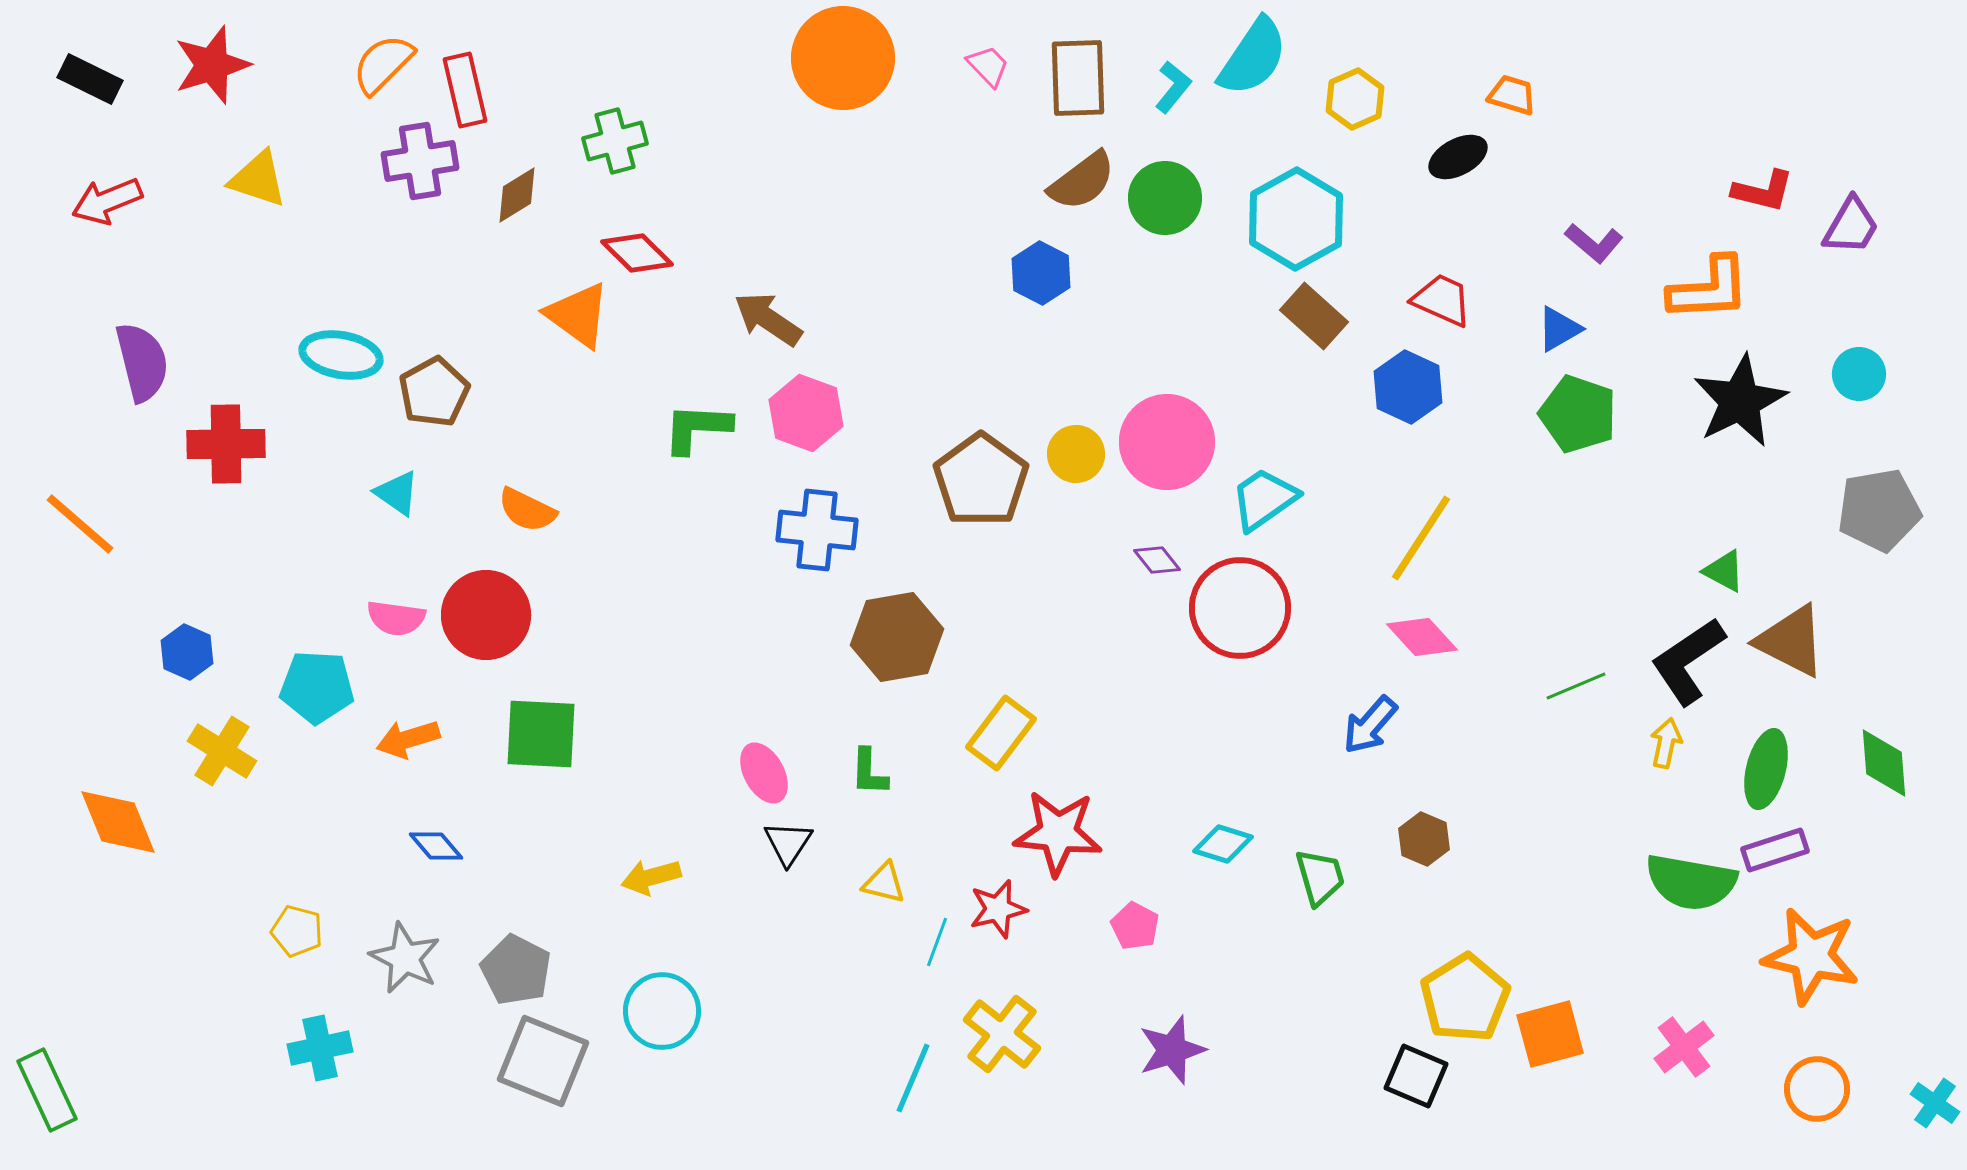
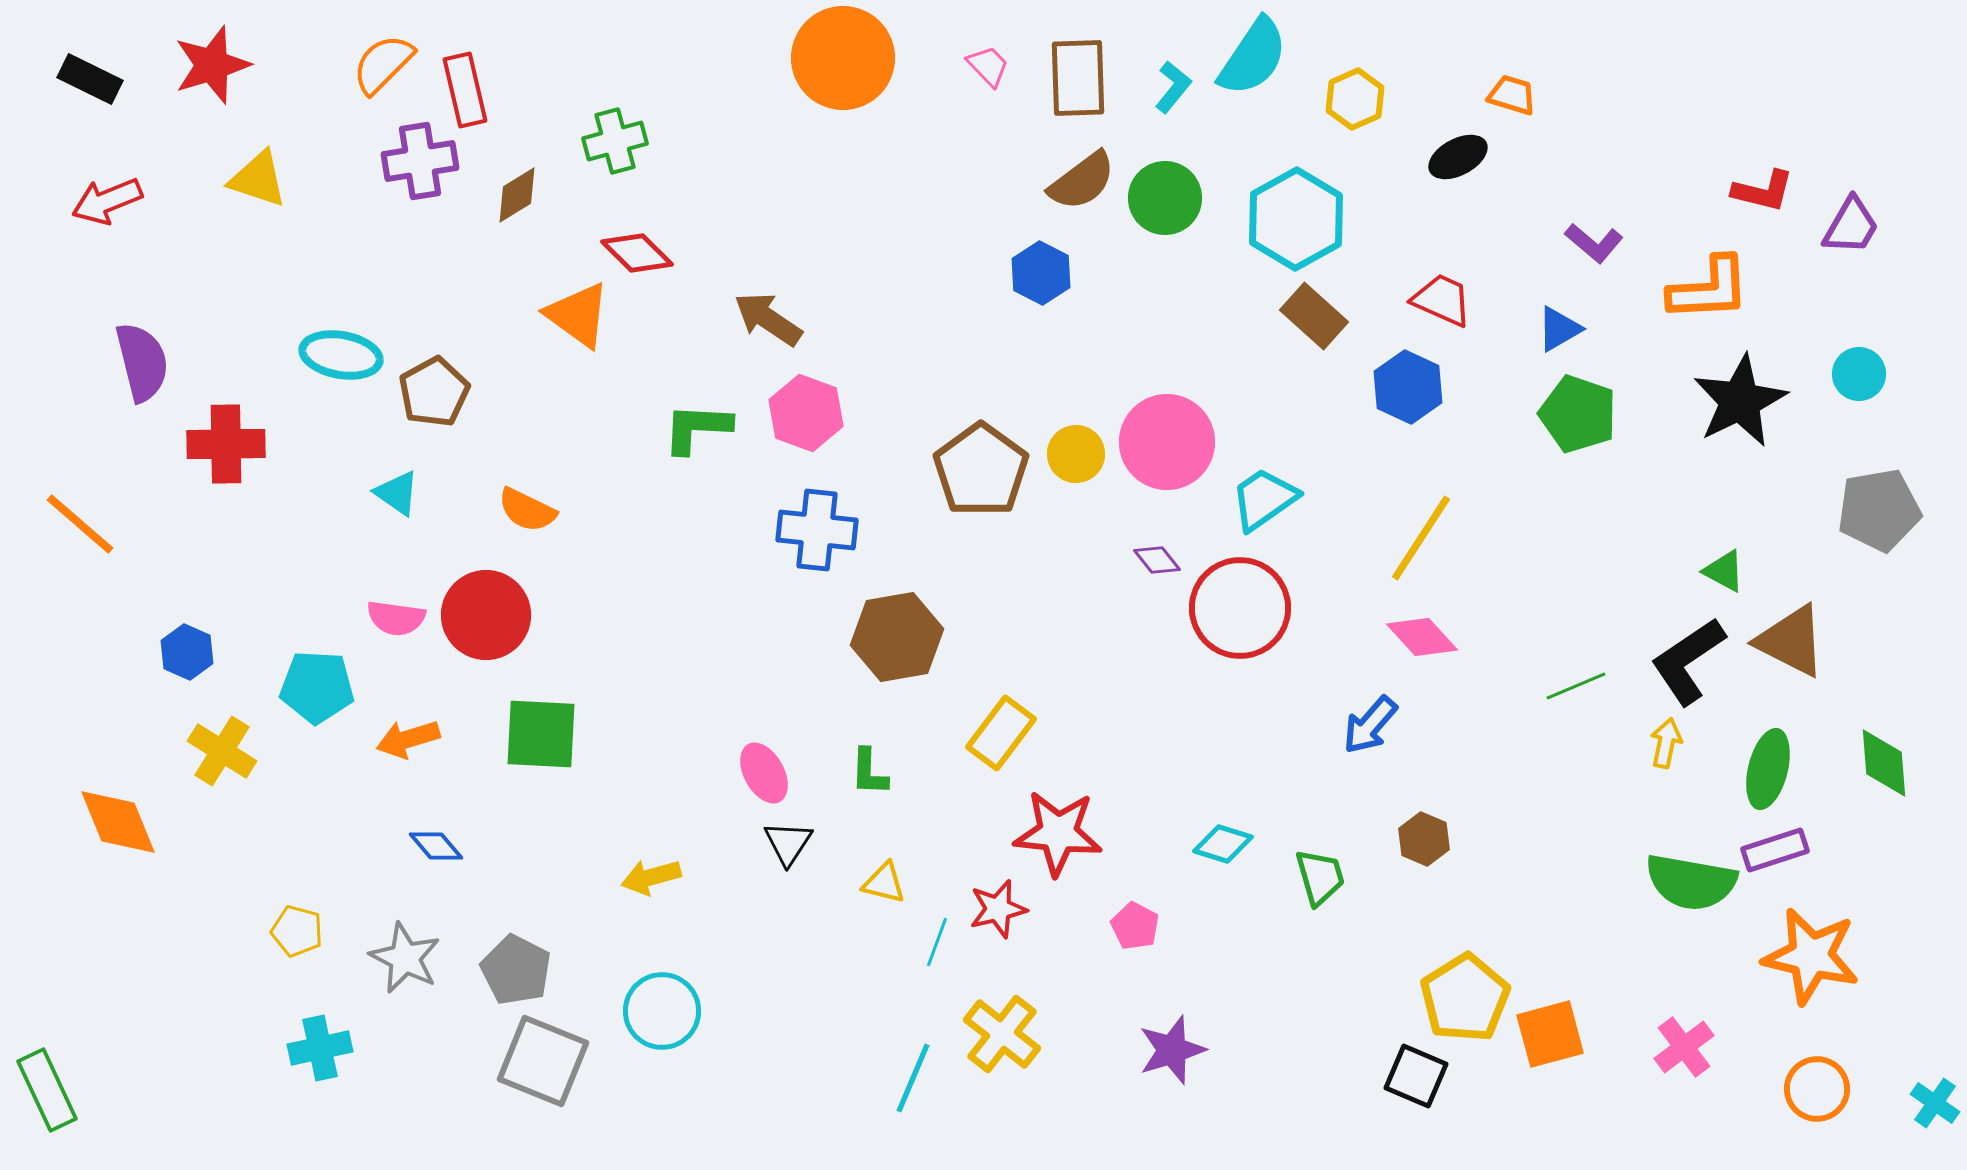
brown pentagon at (981, 480): moved 10 px up
green ellipse at (1766, 769): moved 2 px right
